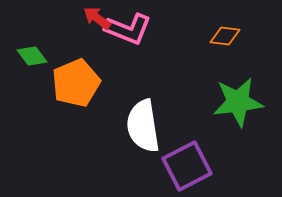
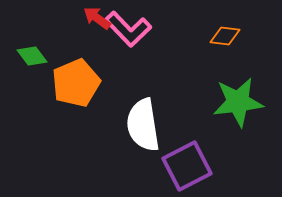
pink L-shape: rotated 24 degrees clockwise
white semicircle: moved 1 px up
